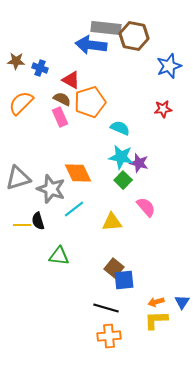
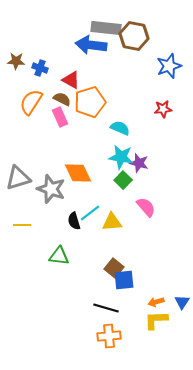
orange semicircle: moved 10 px right, 1 px up; rotated 12 degrees counterclockwise
cyan line: moved 16 px right, 4 px down
black semicircle: moved 36 px right
